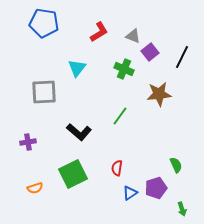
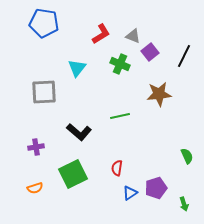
red L-shape: moved 2 px right, 2 px down
black line: moved 2 px right, 1 px up
green cross: moved 4 px left, 5 px up
green line: rotated 42 degrees clockwise
purple cross: moved 8 px right, 5 px down
green semicircle: moved 11 px right, 9 px up
green arrow: moved 2 px right, 5 px up
